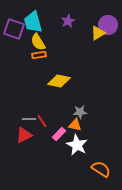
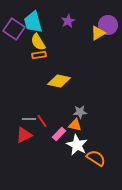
purple square: rotated 15 degrees clockwise
orange semicircle: moved 5 px left, 11 px up
